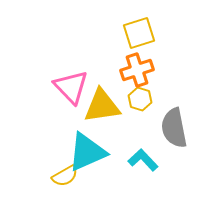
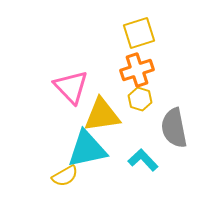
yellow triangle: moved 9 px down
cyan triangle: moved 3 px up; rotated 12 degrees clockwise
